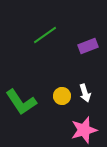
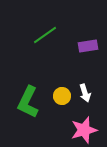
purple rectangle: rotated 12 degrees clockwise
green L-shape: moved 7 px right; rotated 60 degrees clockwise
